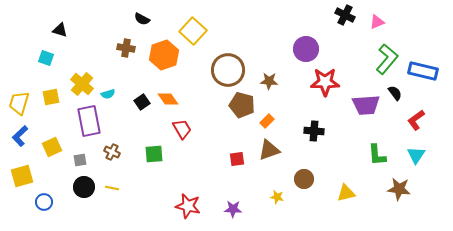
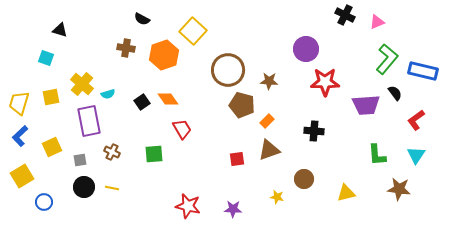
yellow square at (22, 176): rotated 15 degrees counterclockwise
